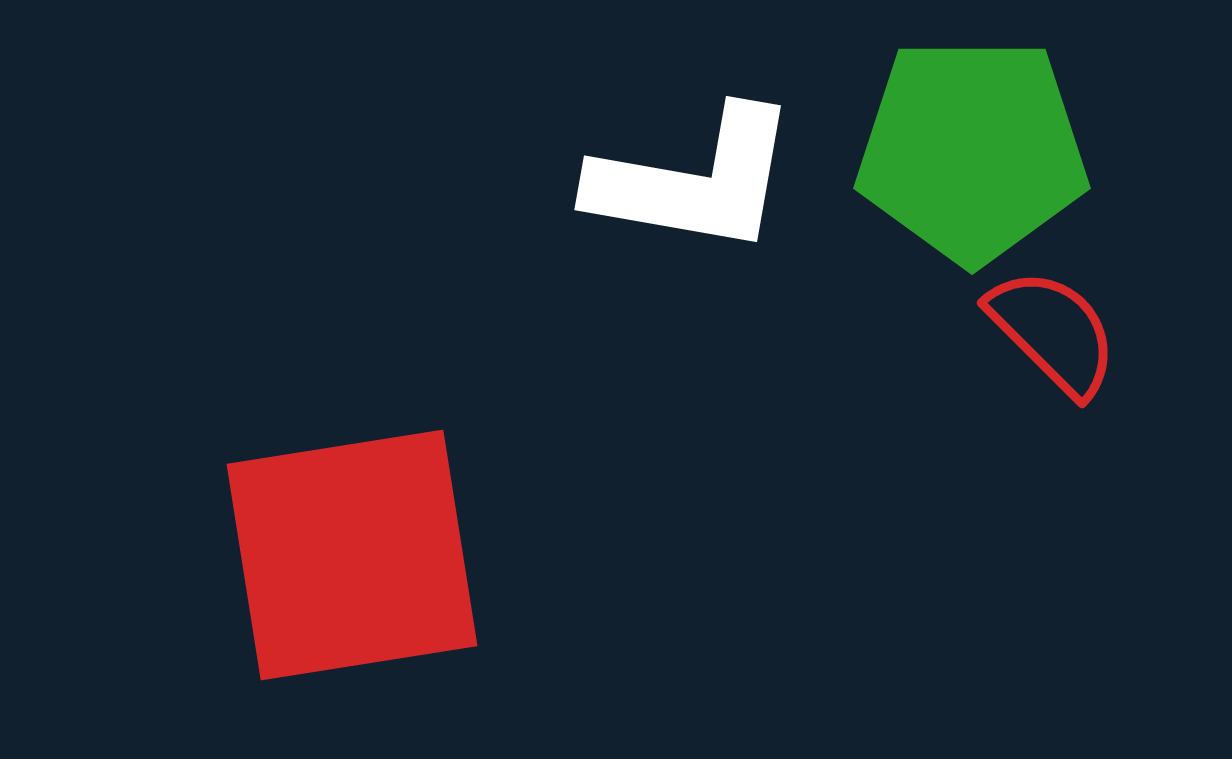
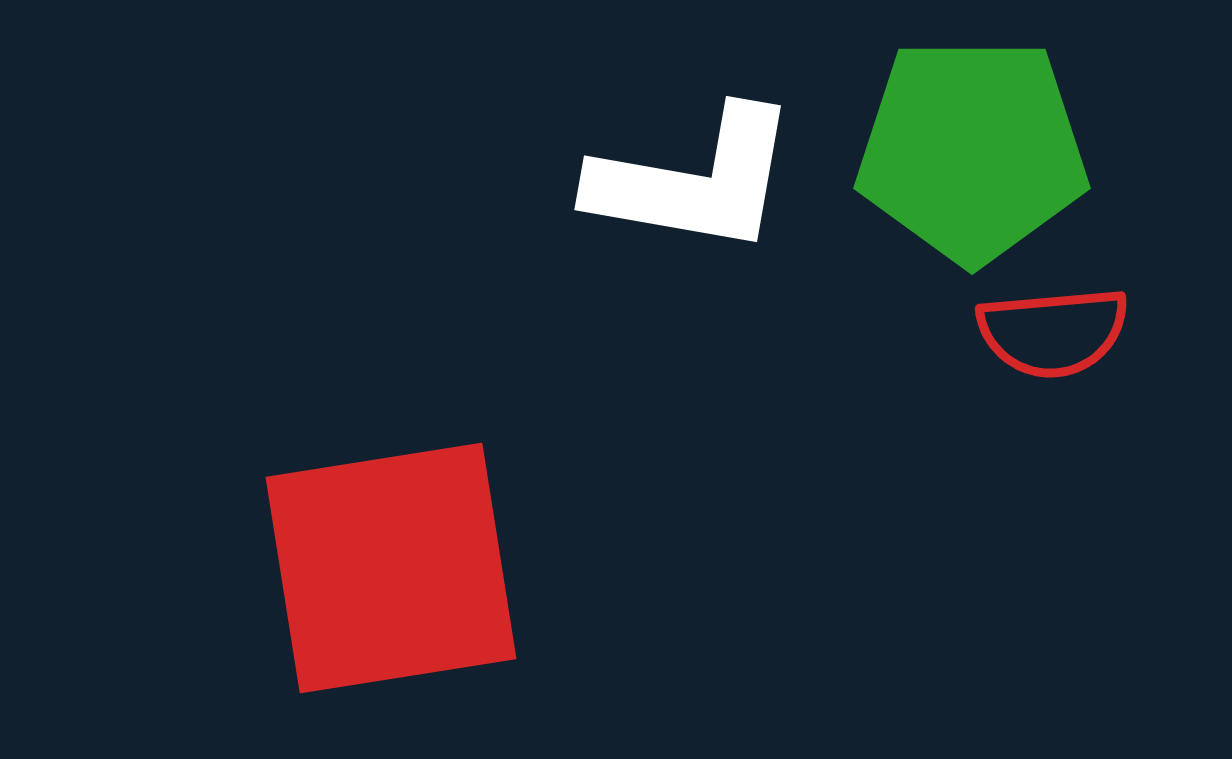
red semicircle: rotated 130 degrees clockwise
red square: moved 39 px right, 13 px down
